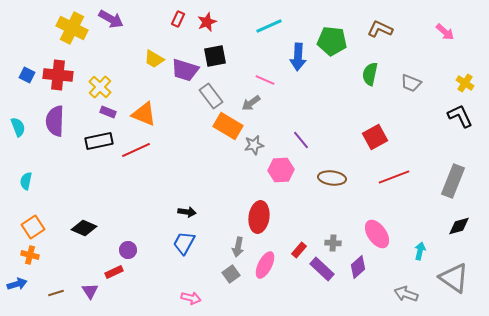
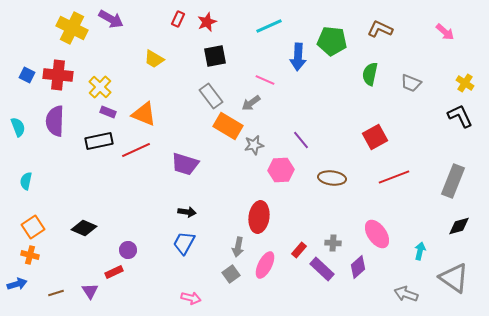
purple trapezoid at (185, 70): moved 94 px down
